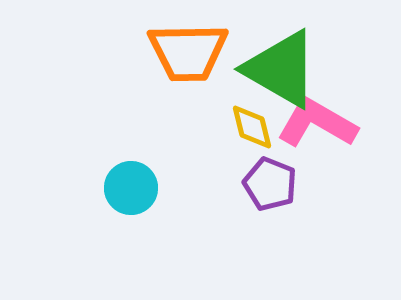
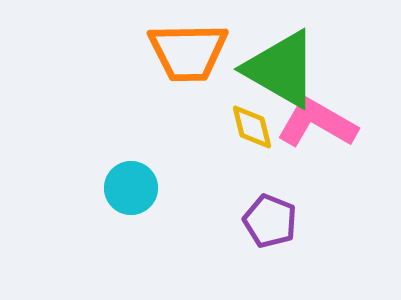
purple pentagon: moved 37 px down
